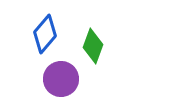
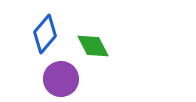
green diamond: rotated 48 degrees counterclockwise
